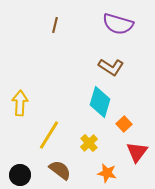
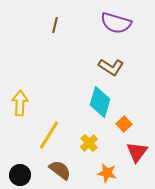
purple semicircle: moved 2 px left, 1 px up
